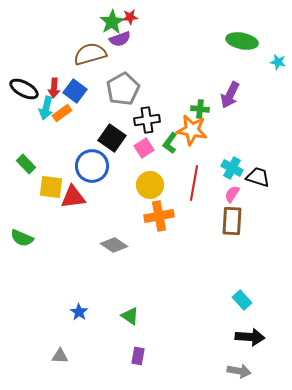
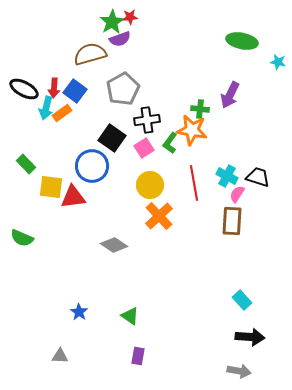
cyan cross: moved 5 px left, 8 px down
red line: rotated 20 degrees counterclockwise
pink semicircle: moved 5 px right
orange cross: rotated 32 degrees counterclockwise
